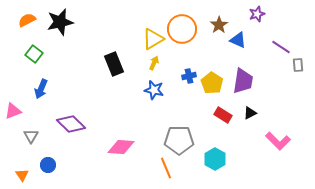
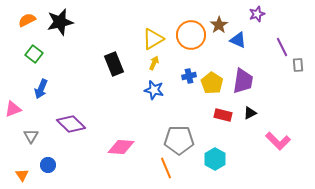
orange circle: moved 9 px right, 6 px down
purple line: moved 1 px right; rotated 30 degrees clockwise
pink triangle: moved 2 px up
red rectangle: rotated 18 degrees counterclockwise
